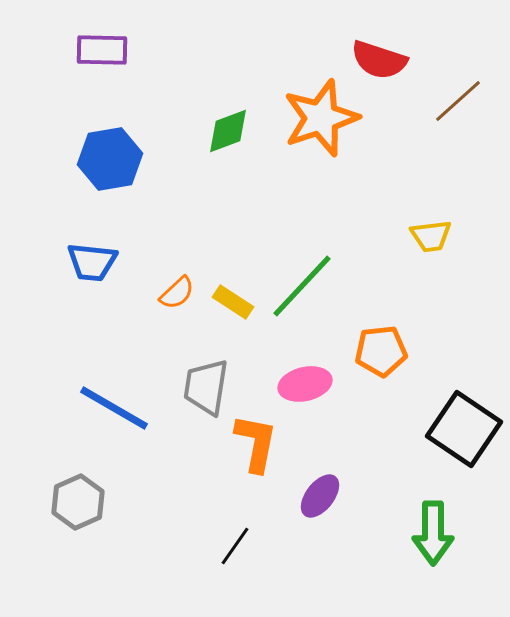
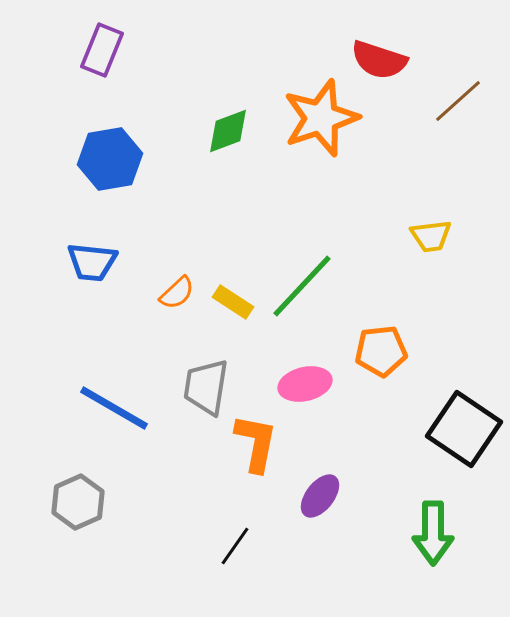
purple rectangle: rotated 69 degrees counterclockwise
